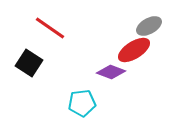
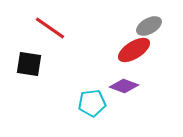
black square: moved 1 px down; rotated 24 degrees counterclockwise
purple diamond: moved 13 px right, 14 px down
cyan pentagon: moved 10 px right
